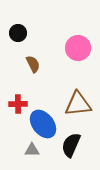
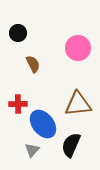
gray triangle: rotated 49 degrees counterclockwise
